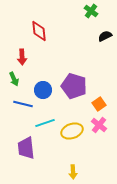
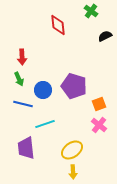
red diamond: moved 19 px right, 6 px up
green arrow: moved 5 px right
orange square: rotated 16 degrees clockwise
cyan line: moved 1 px down
yellow ellipse: moved 19 px down; rotated 15 degrees counterclockwise
